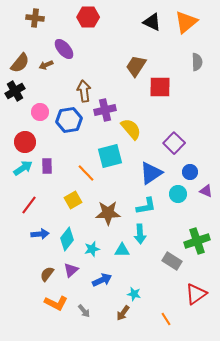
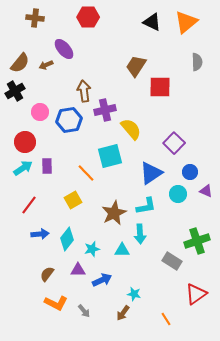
brown star at (108, 213): moved 6 px right; rotated 25 degrees counterclockwise
purple triangle at (71, 270): moved 7 px right; rotated 42 degrees clockwise
